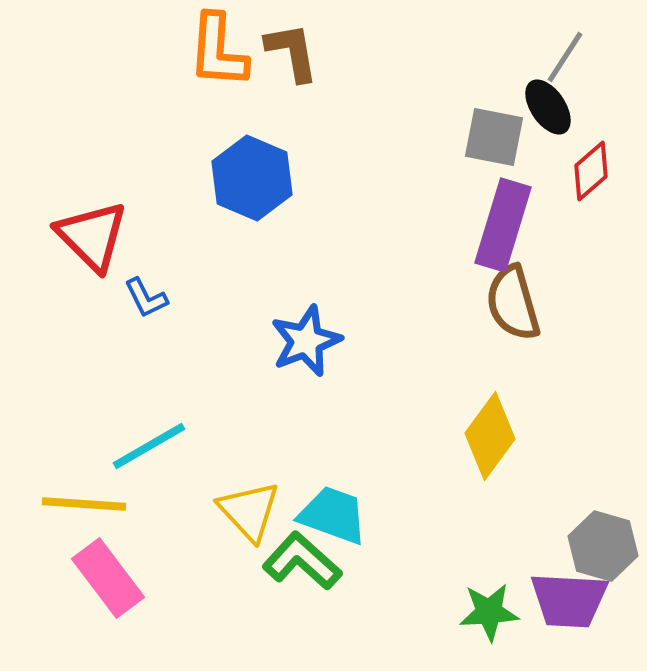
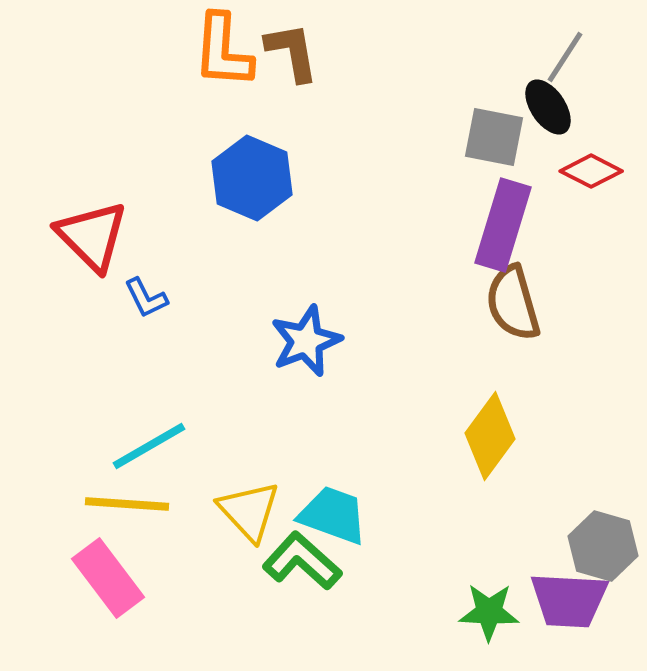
orange L-shape: moved 5 px right
red diamond: rotated 68 degrees clockwise
yellow line: moved 43 px right
green star: rotated 6 degrees clockwise
